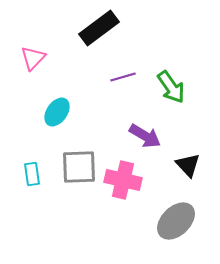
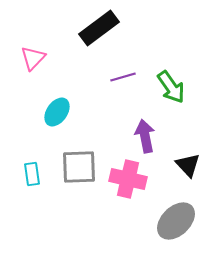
purple arrow: rotated 132 degrees counterclockwise
pink cross: moved 5 px right, 1 px up
